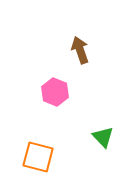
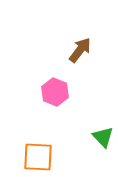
brown arrow: rotated 56 degrees clockwise
orange square: rotated 12 degrees counterclockwise
